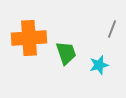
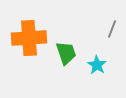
cyan star: moved 2 px left; rotated 24 degrees counterclockwise
